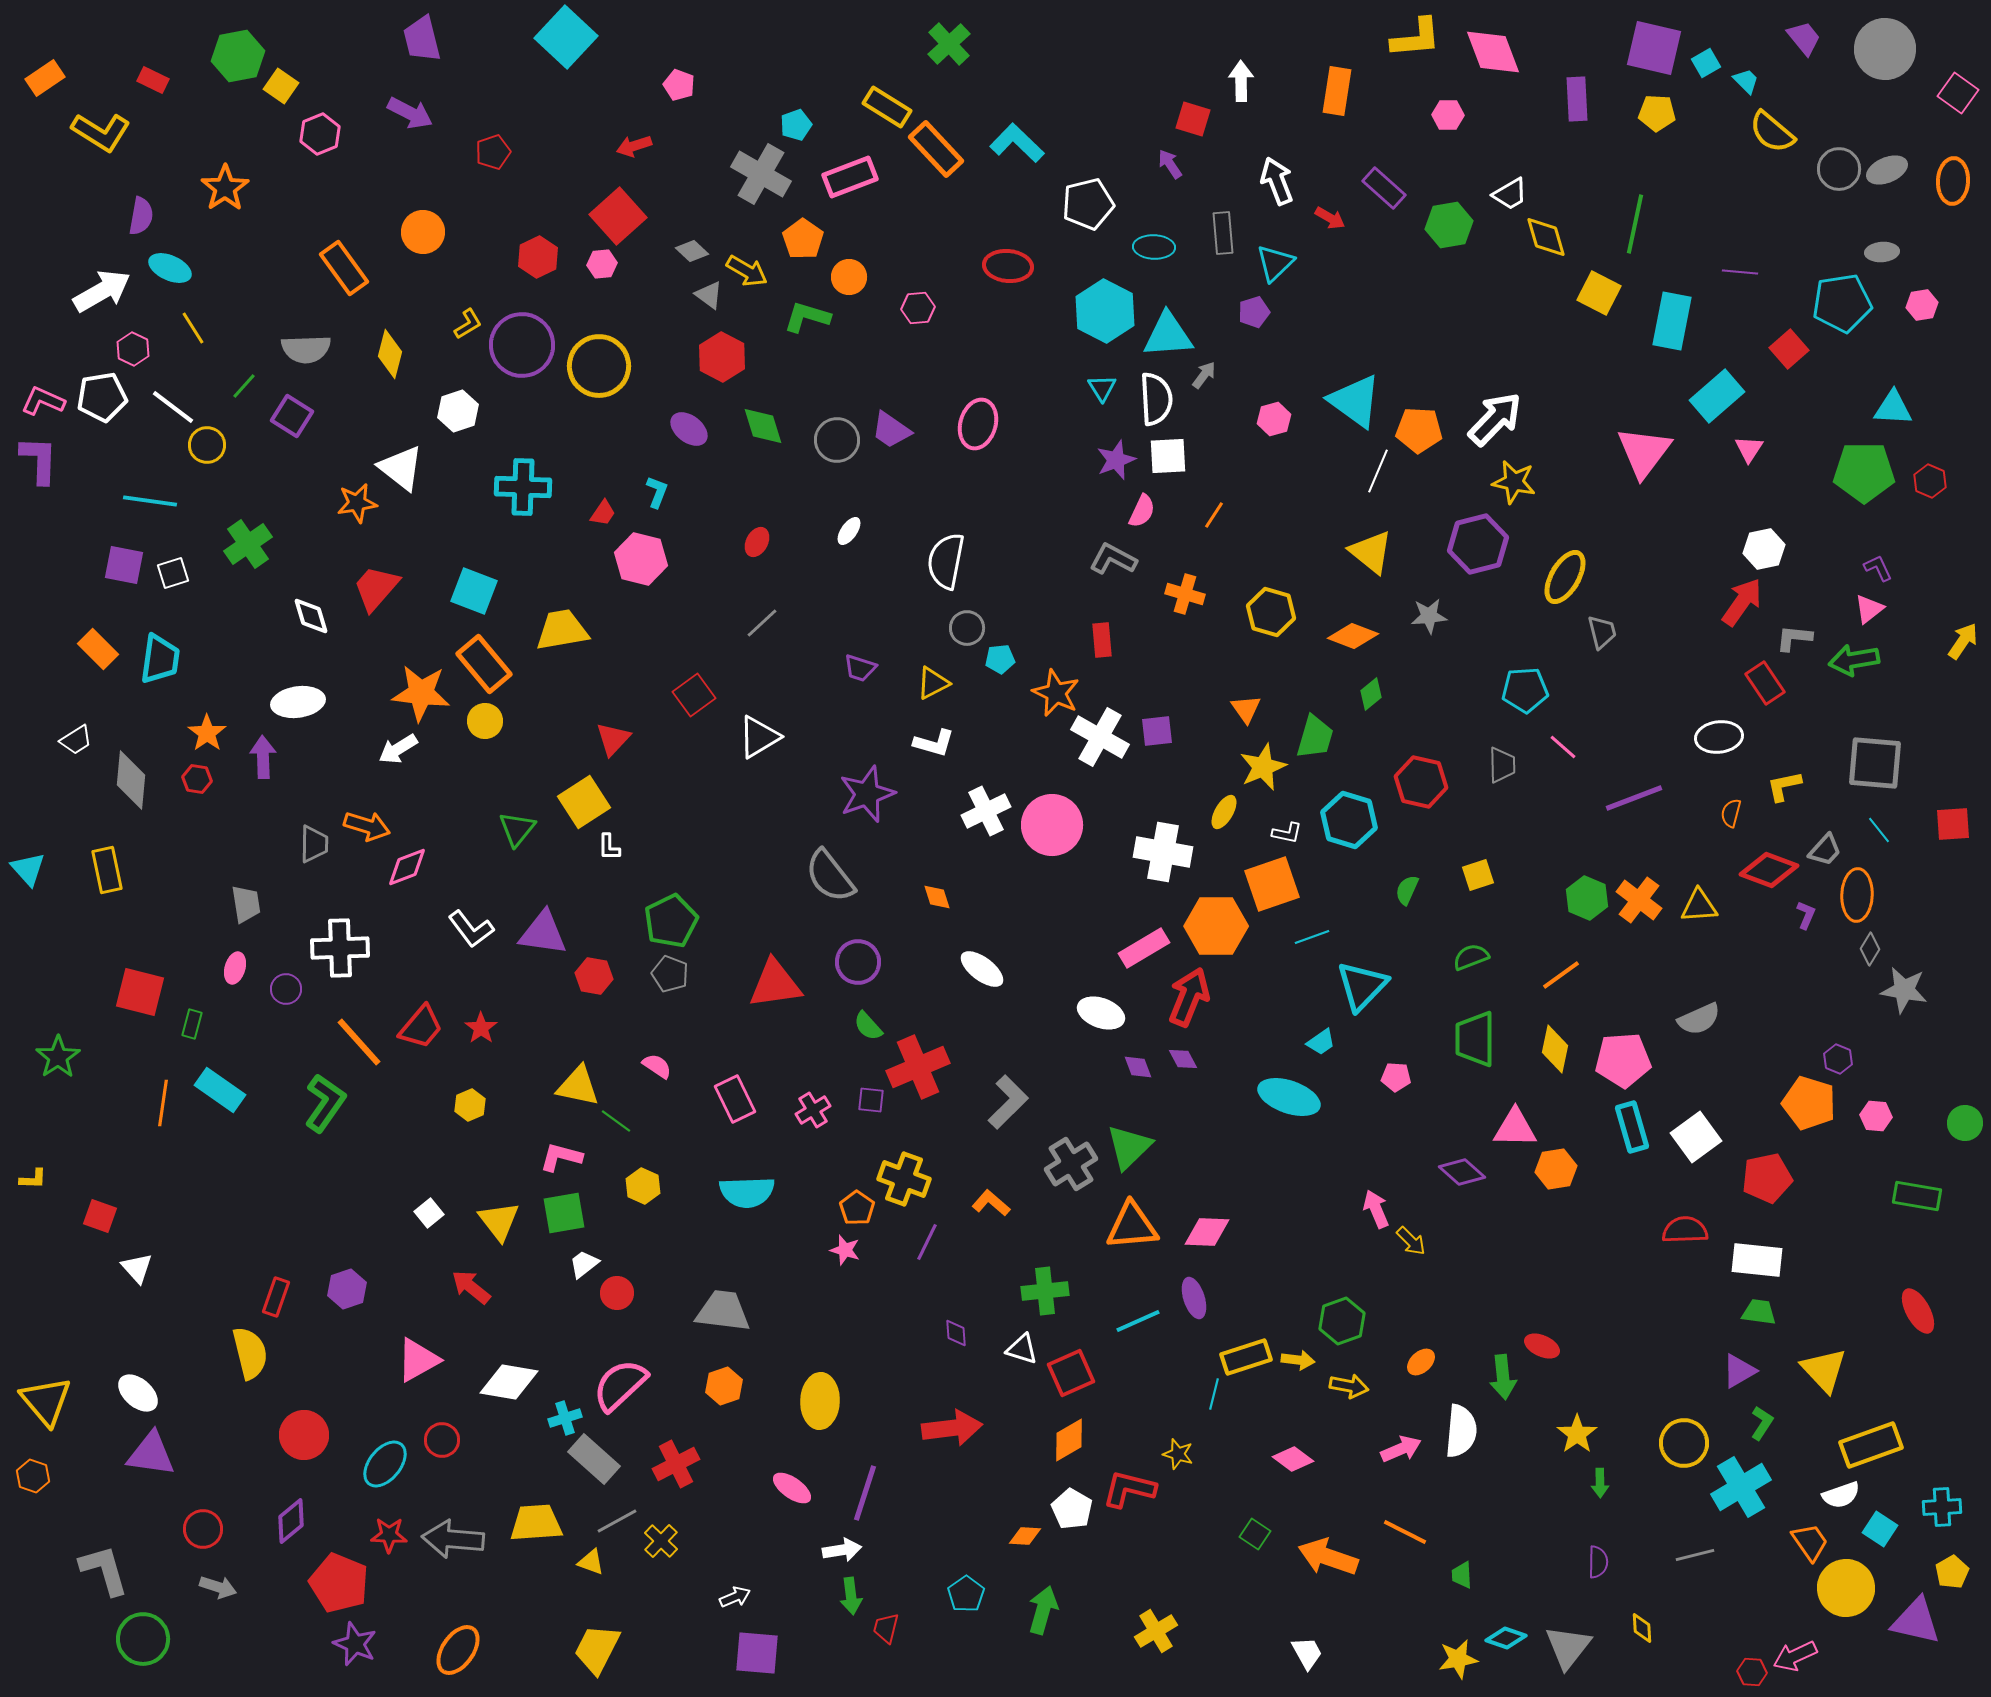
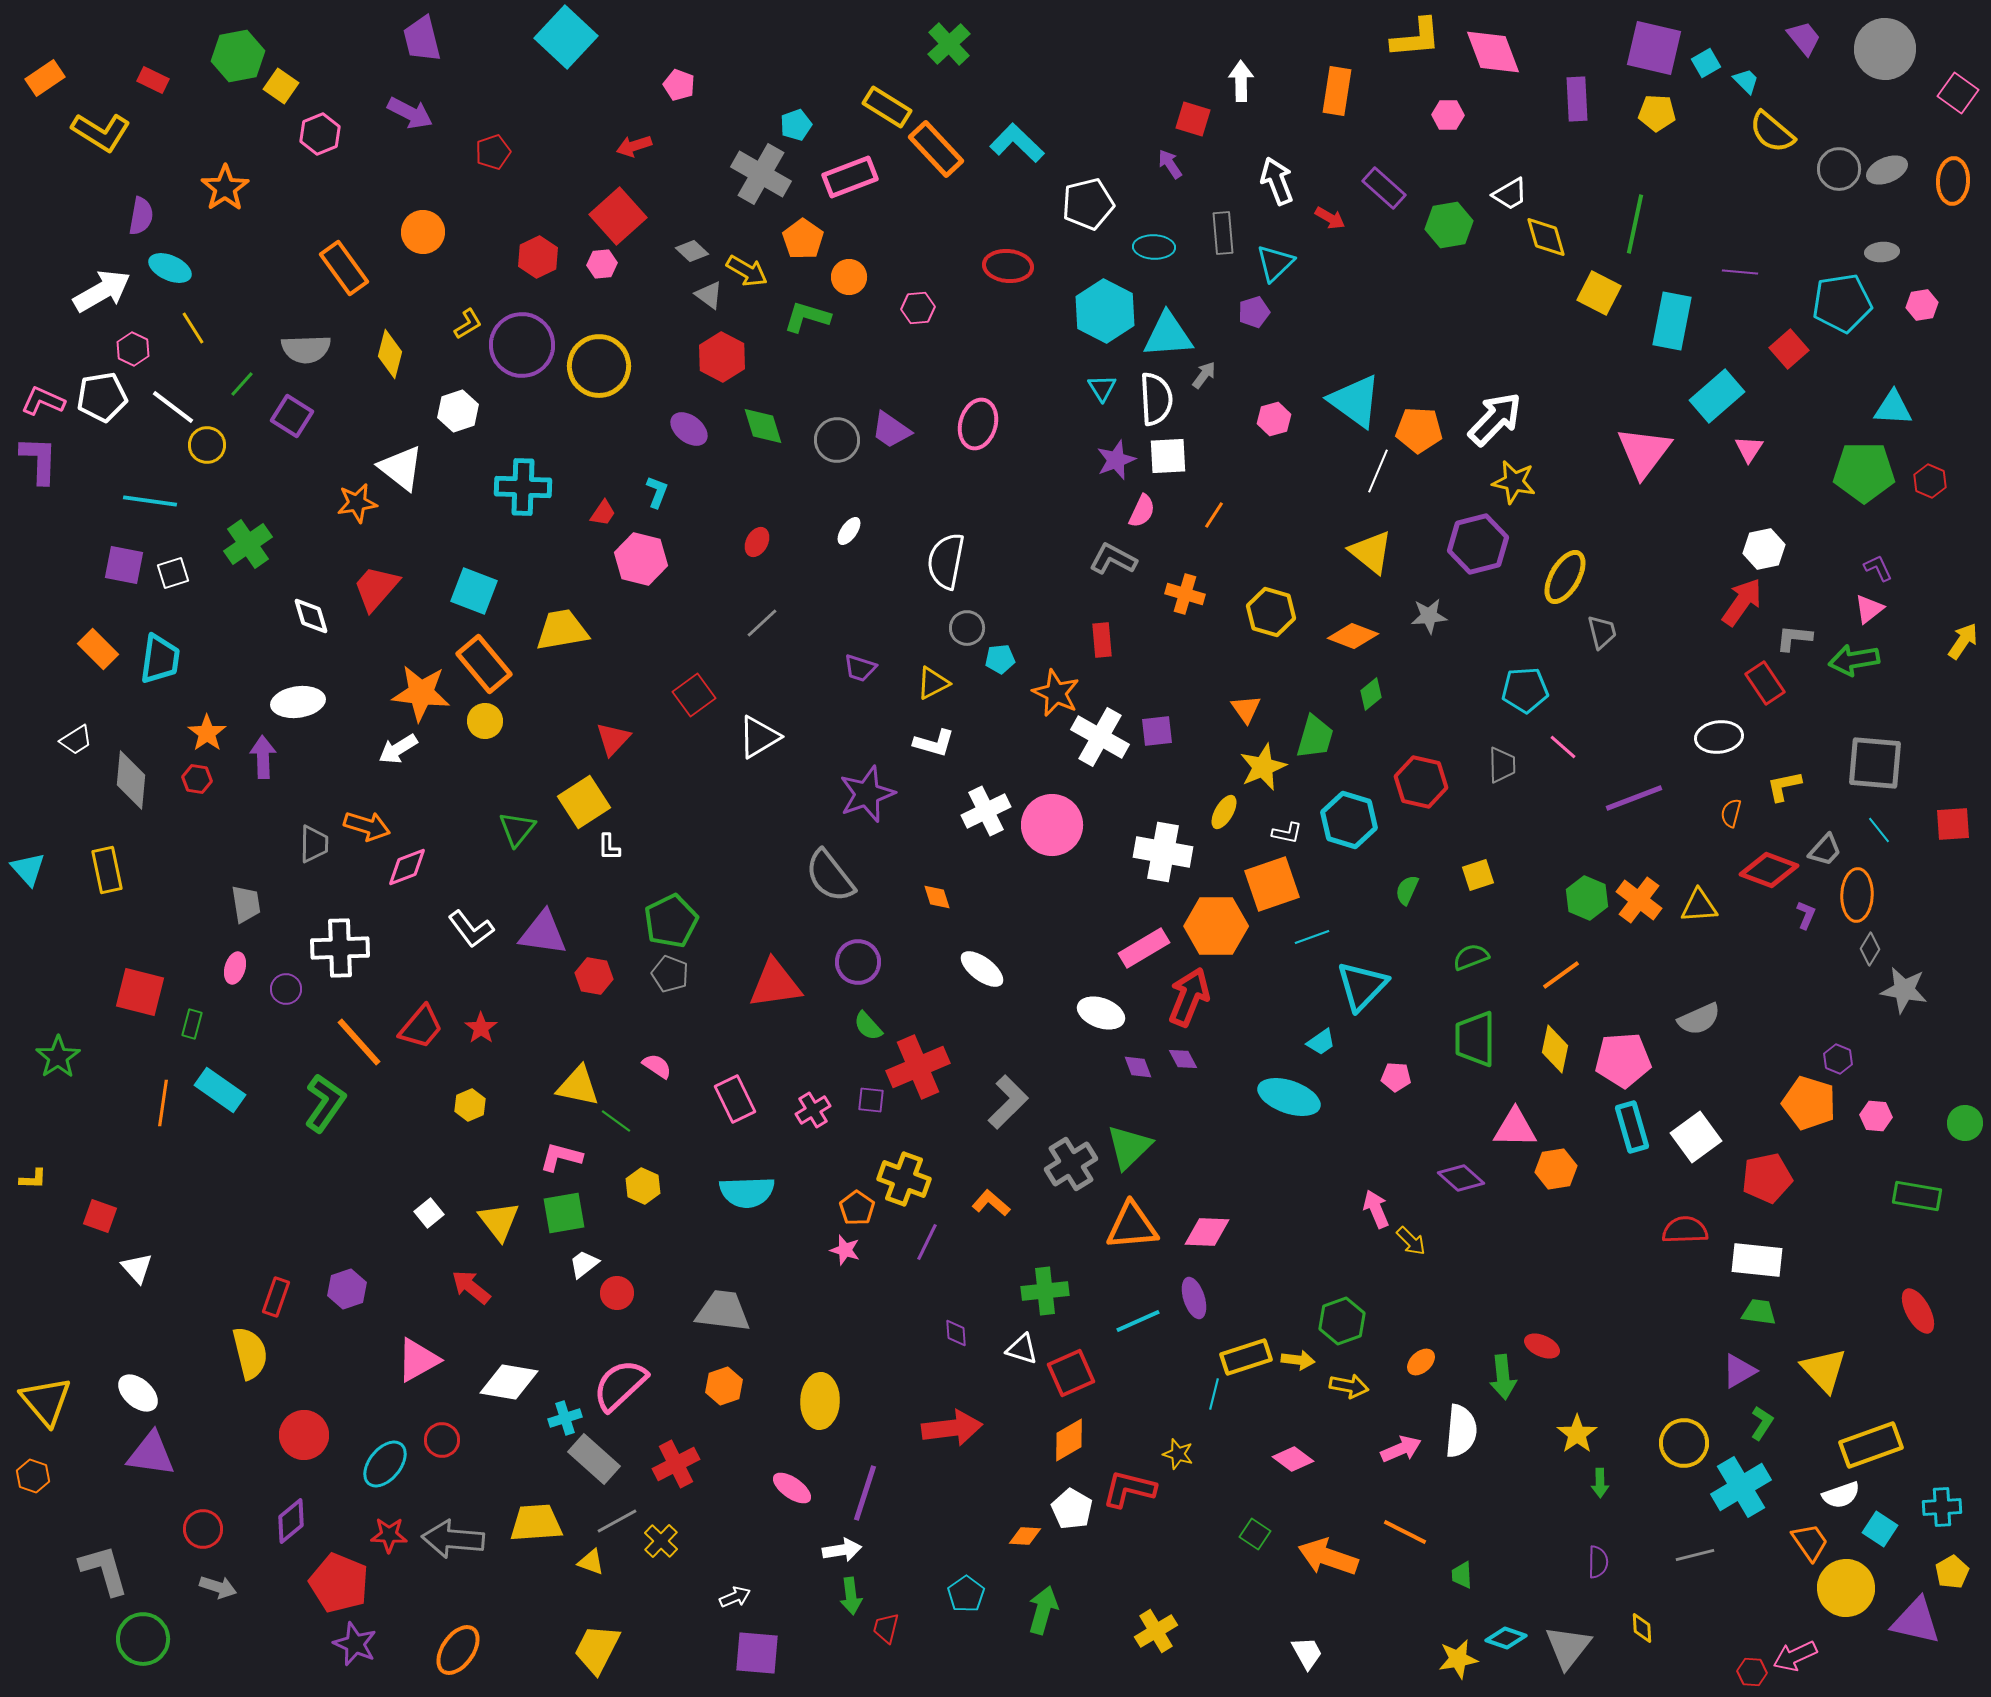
green line at (244, 386): moved 2 px left, 2 px up
purple diamond at (1462, 1172): moved 1 px left, 6 px down
